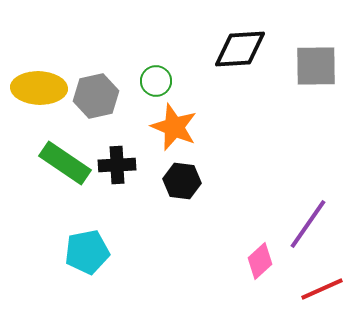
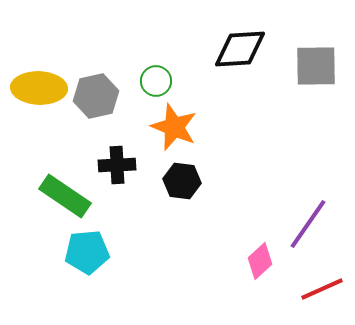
green rectangle: moved 33 px down
cyan pentagon: rotated 6 degrees clockwise
